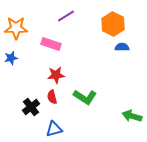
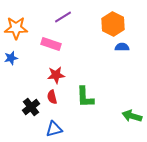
purple line: moved 3 px left, 1 px down
green L-shape: rotated 55 degrees clockwise
